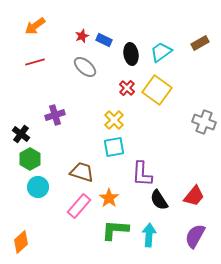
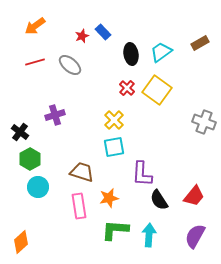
blue rectangle: moved 1 px left, 8 px up; rotated 21 degrees clockwise
gray ellipse: moved 15 px left, 2 px up
black cross: moved 1 px left, 2 px up
orange star: rotated 24 degrees clockwise
pink rectangle: rotated 50 degrees counterclockwise
